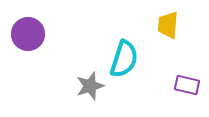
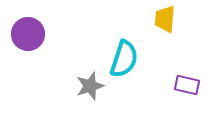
yellow trapezoid: moved 3 px left, 6 px up
